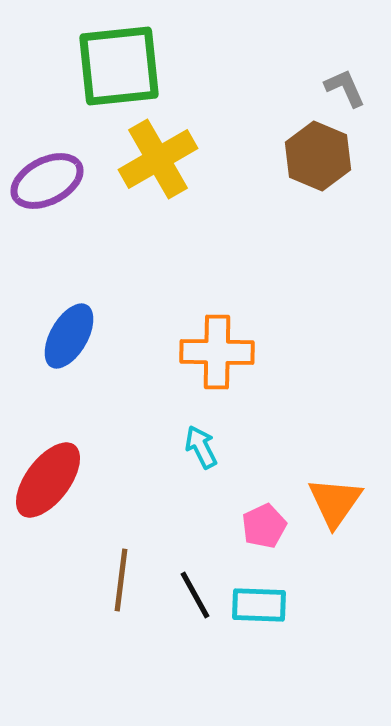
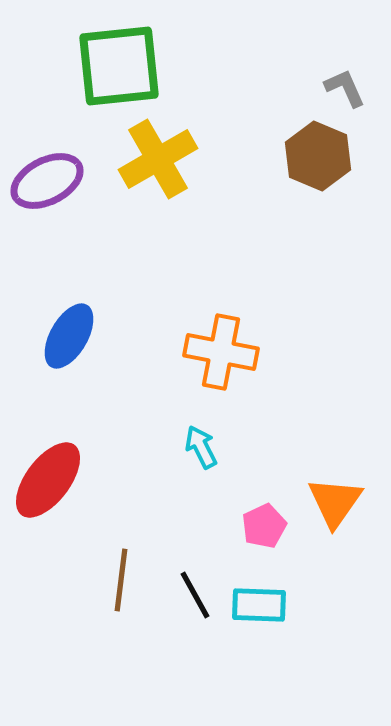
orange cross: moved 4 px right; rotated 10 degrees clockwise
